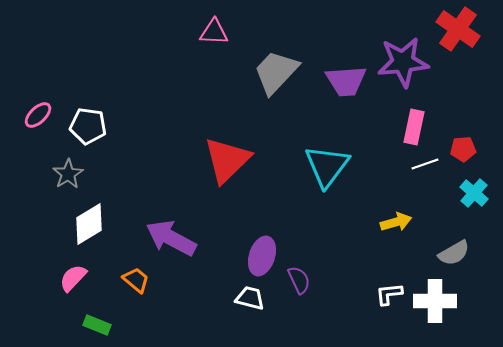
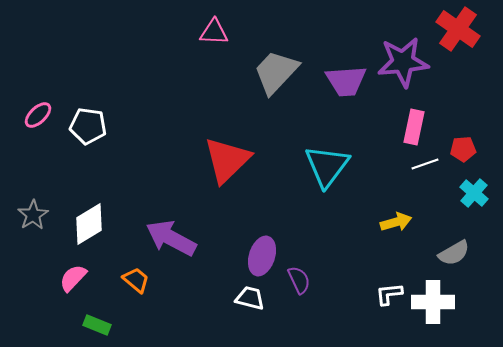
gray star: moved 35 px left, 41 px down
white cross: moved 2 px left, 1 px down
